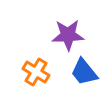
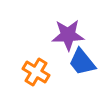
blue trapezoid: moved 2 px left, 10 px up
